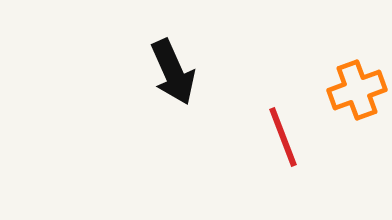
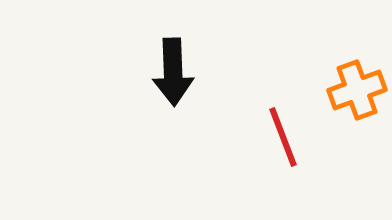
black arrow: rotated 22 degrees clockwise
